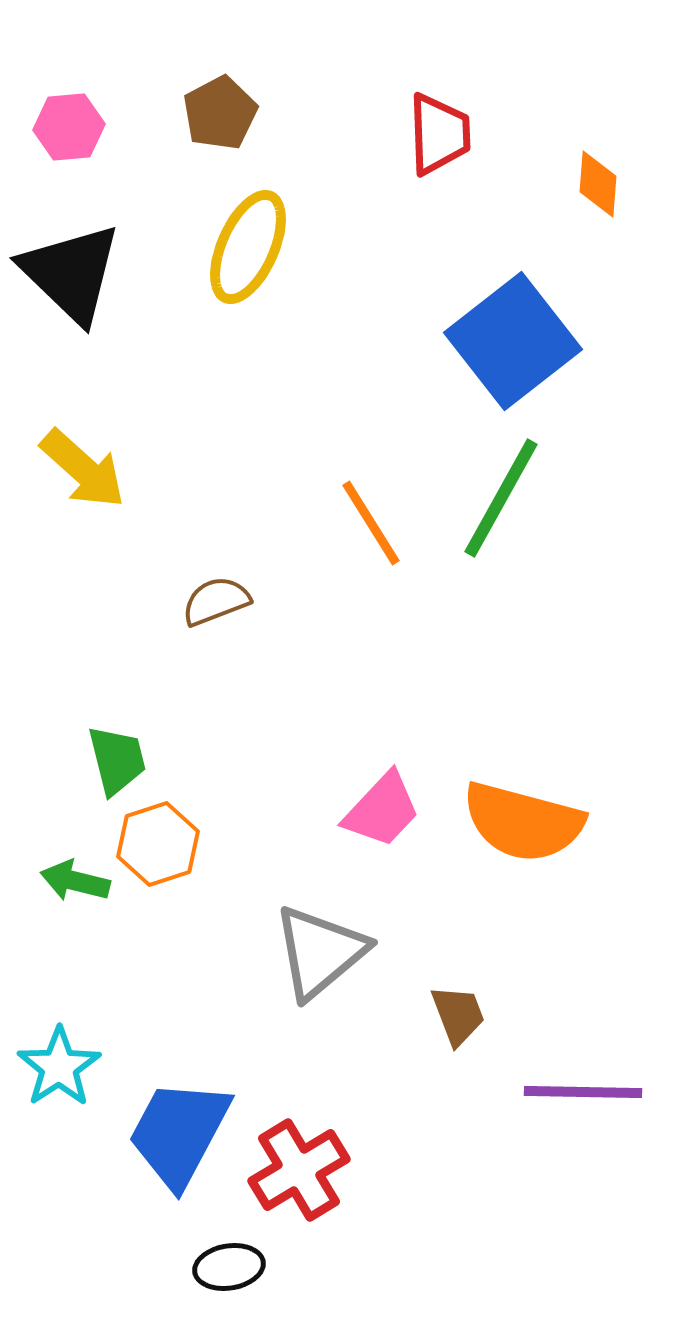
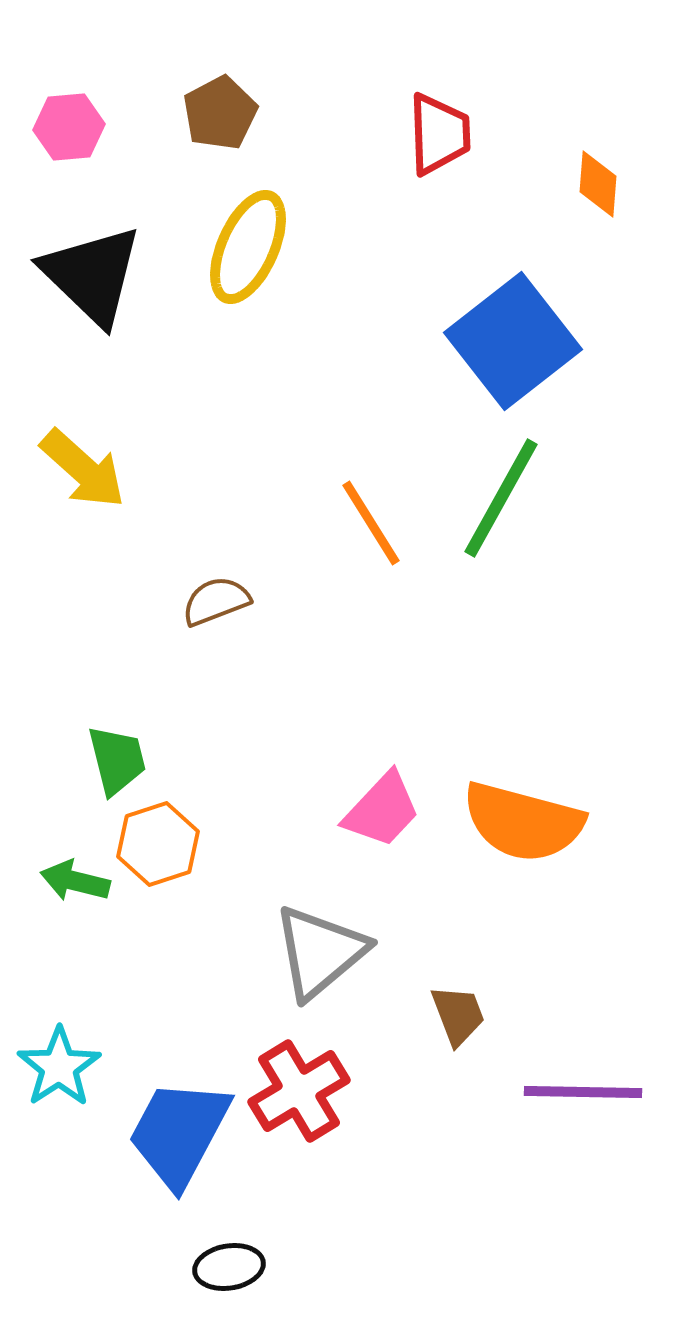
black triangle: moved 21 px right, 2 px down
red cross: moved 79 px up
